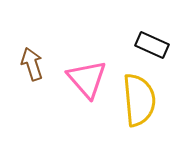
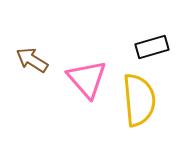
black rectangle: moved 2 px down; rotated 40 degrees counterclockwise
brown arrow: moved 4 px up; rotated 40 degrees counterclockwise
